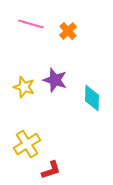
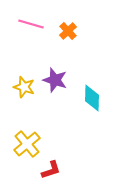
yellow cross: rotated 8 degrees counterclockwise
